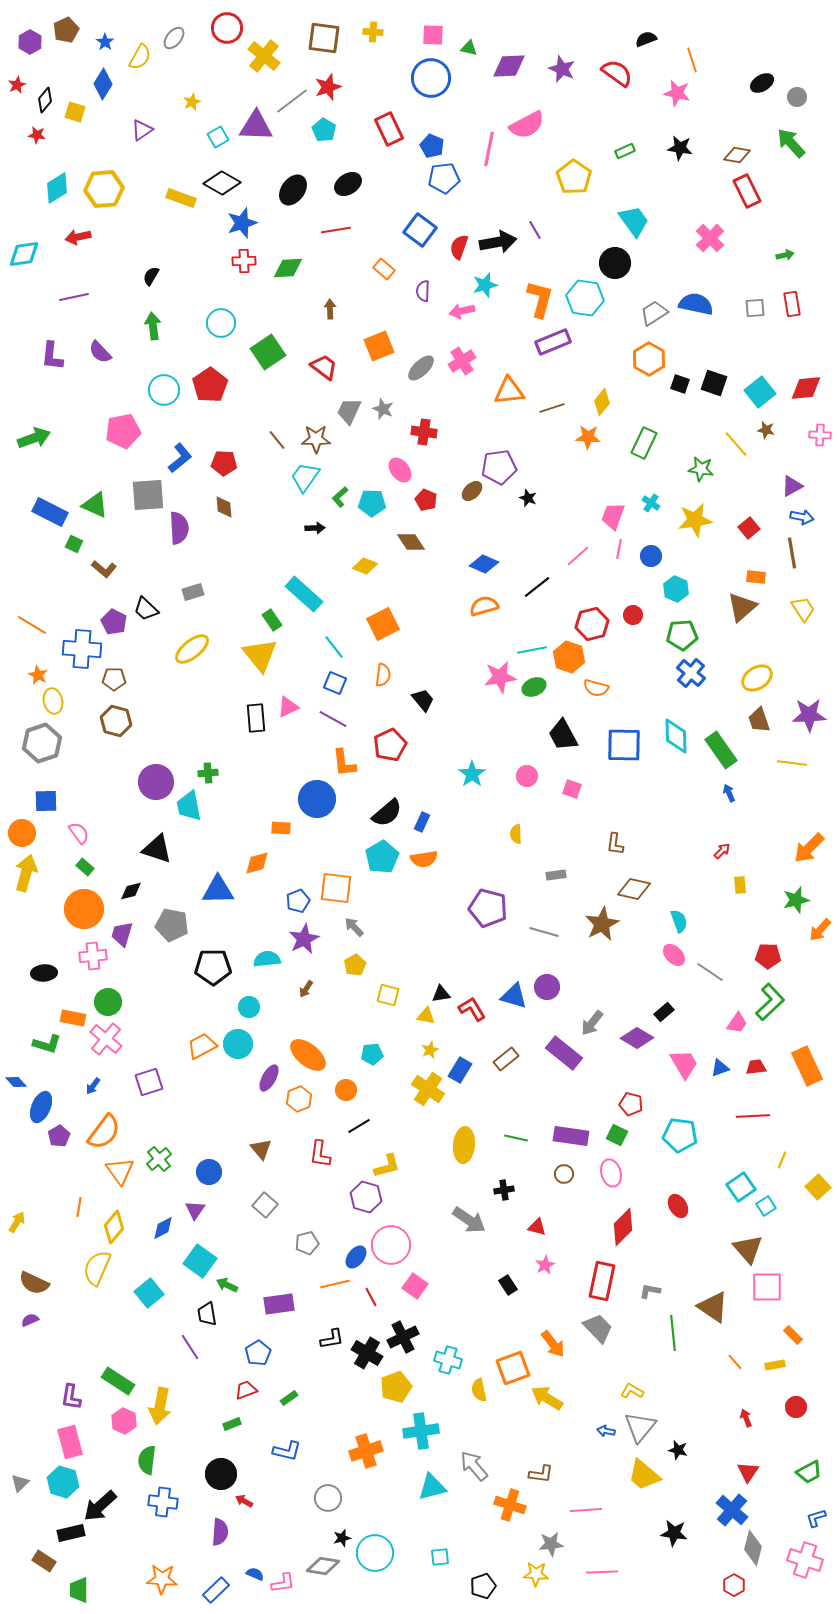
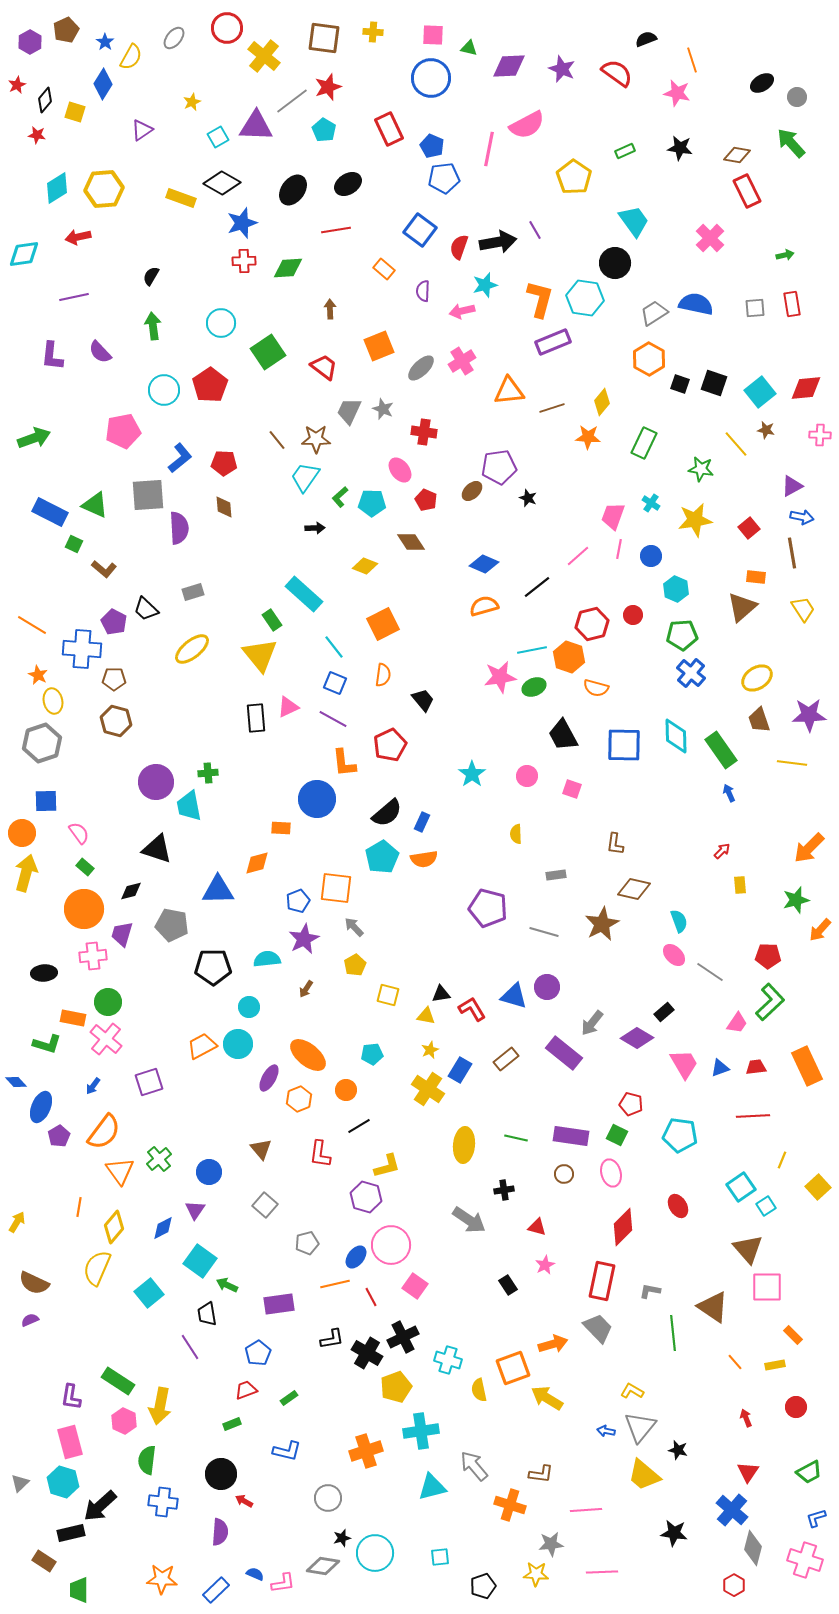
yellow semicircle at (140, 57): moved 9 px left
orange arrow at (553, 1344): rotated 68 degrees counterclockwise
